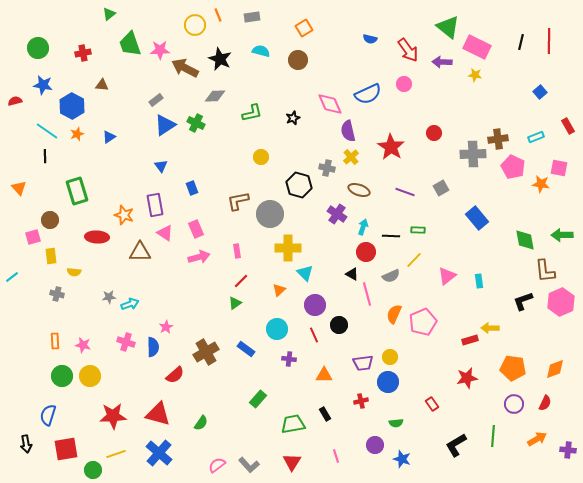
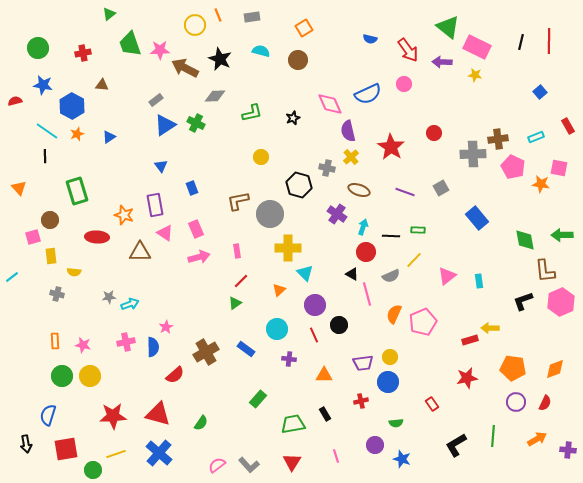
pink cross at (126, 342): rotated 30 degrees counterclockwise
purple circle at (514, 404): moved 2 px right, 2 px up
